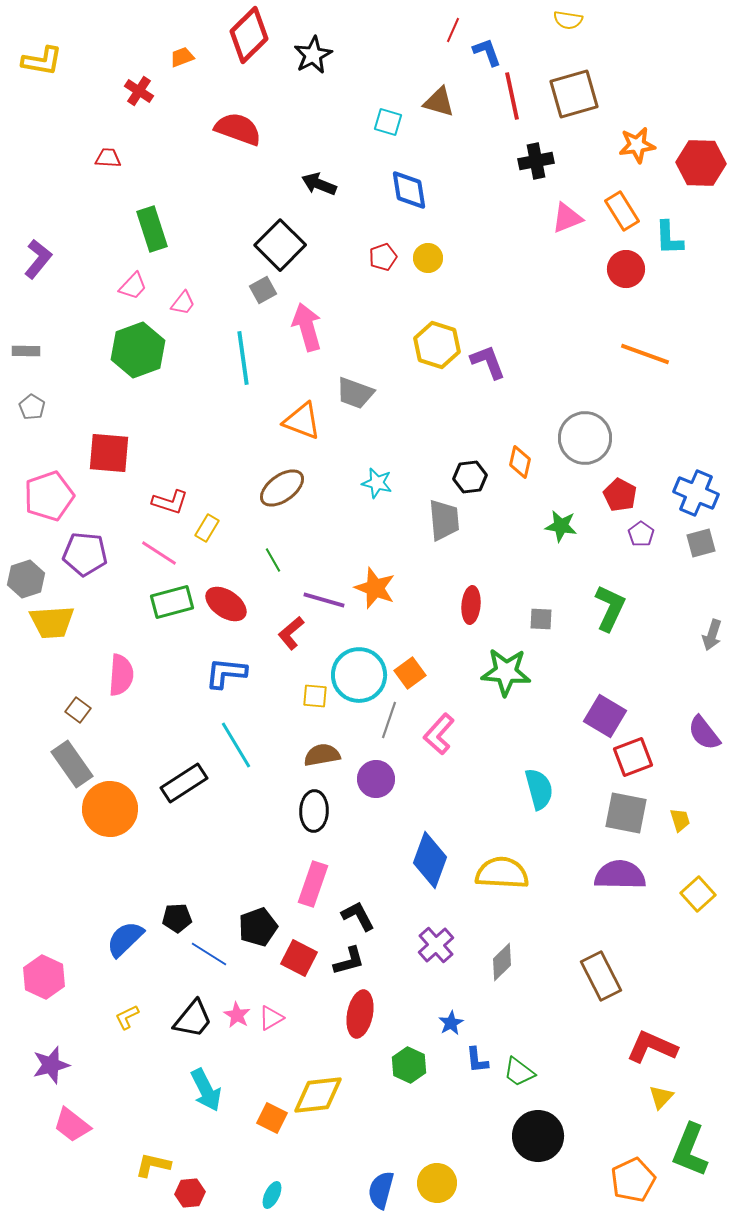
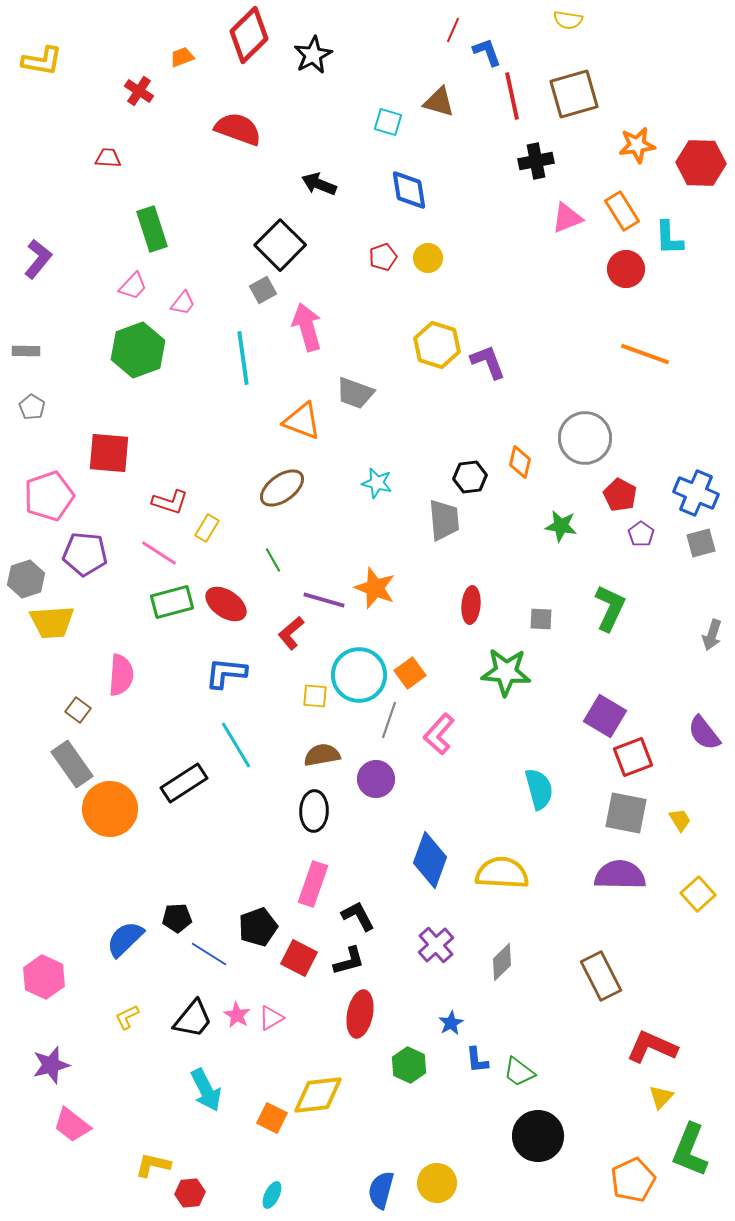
yellow trapezoid at (680, 820): rotated 15 degrees counterclockwise
